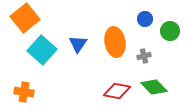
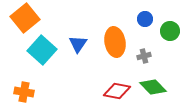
green diamond: moved 1 px left
